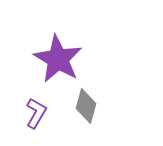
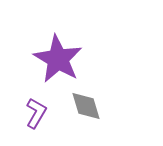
gray diamond: rotated 32 degrees counterclockwise
